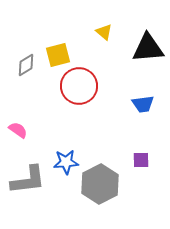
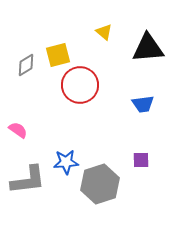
red circle: moved 1 px right, 1 px up
gray hexagon: rotated 9 degrees clockwise
